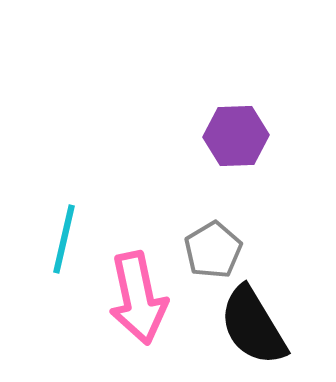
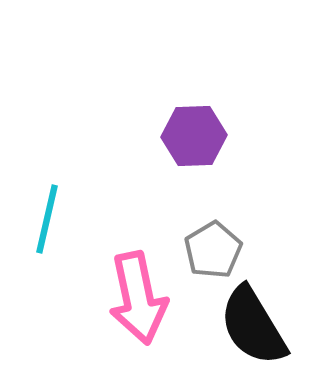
purple hexagon: moved 42 px left
cyan line: moved 17 px left, 20 px up
